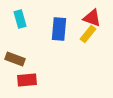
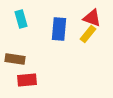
cyan rectangle: moved 1 px right
brown rectangle: rotated 12 degrees counterclockwise
